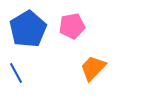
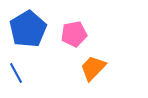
pink pentagon: moved 2 px right, 8 px down
